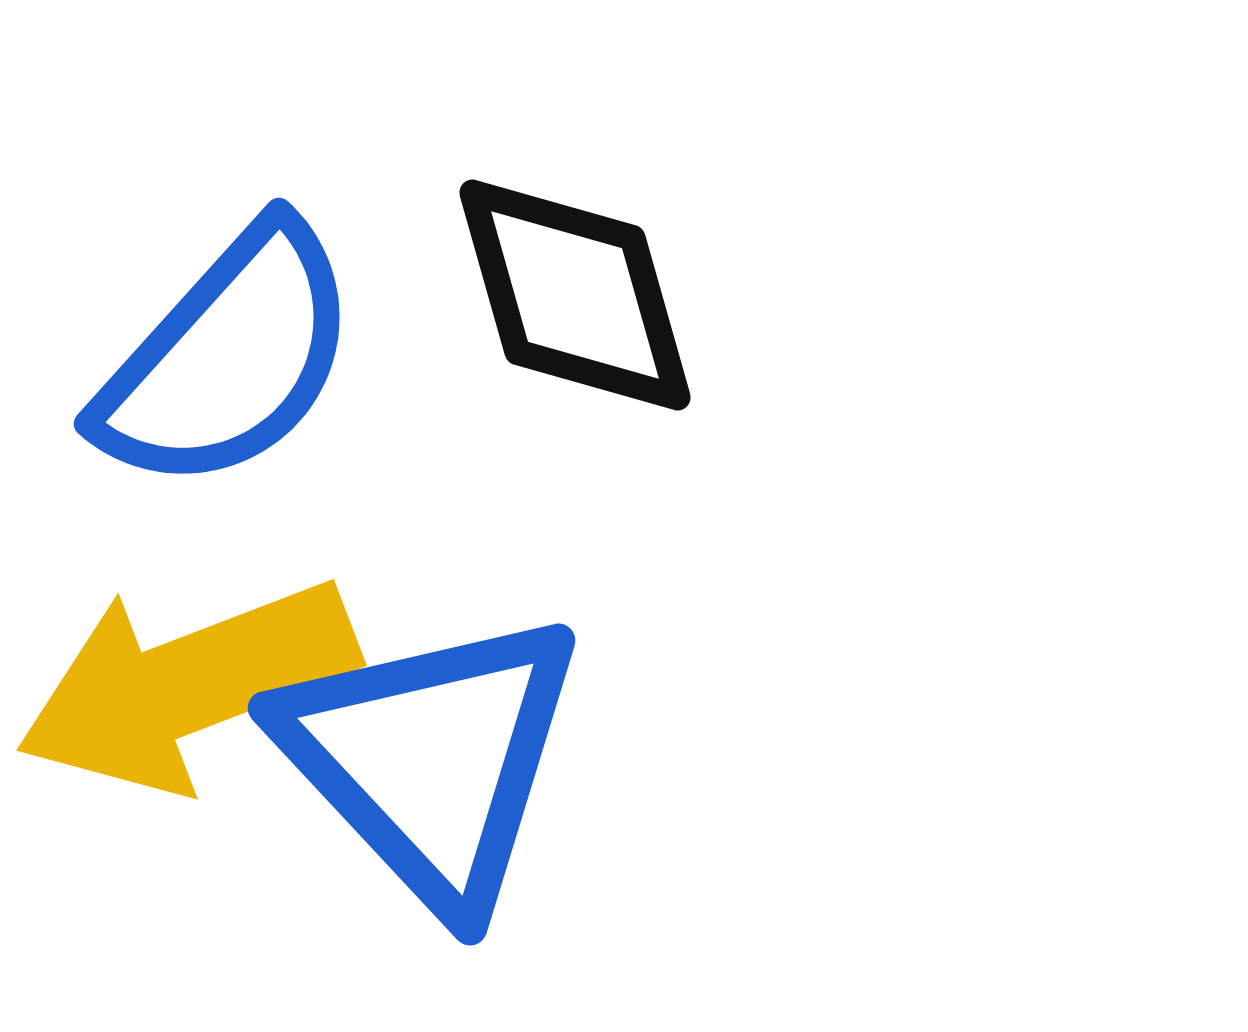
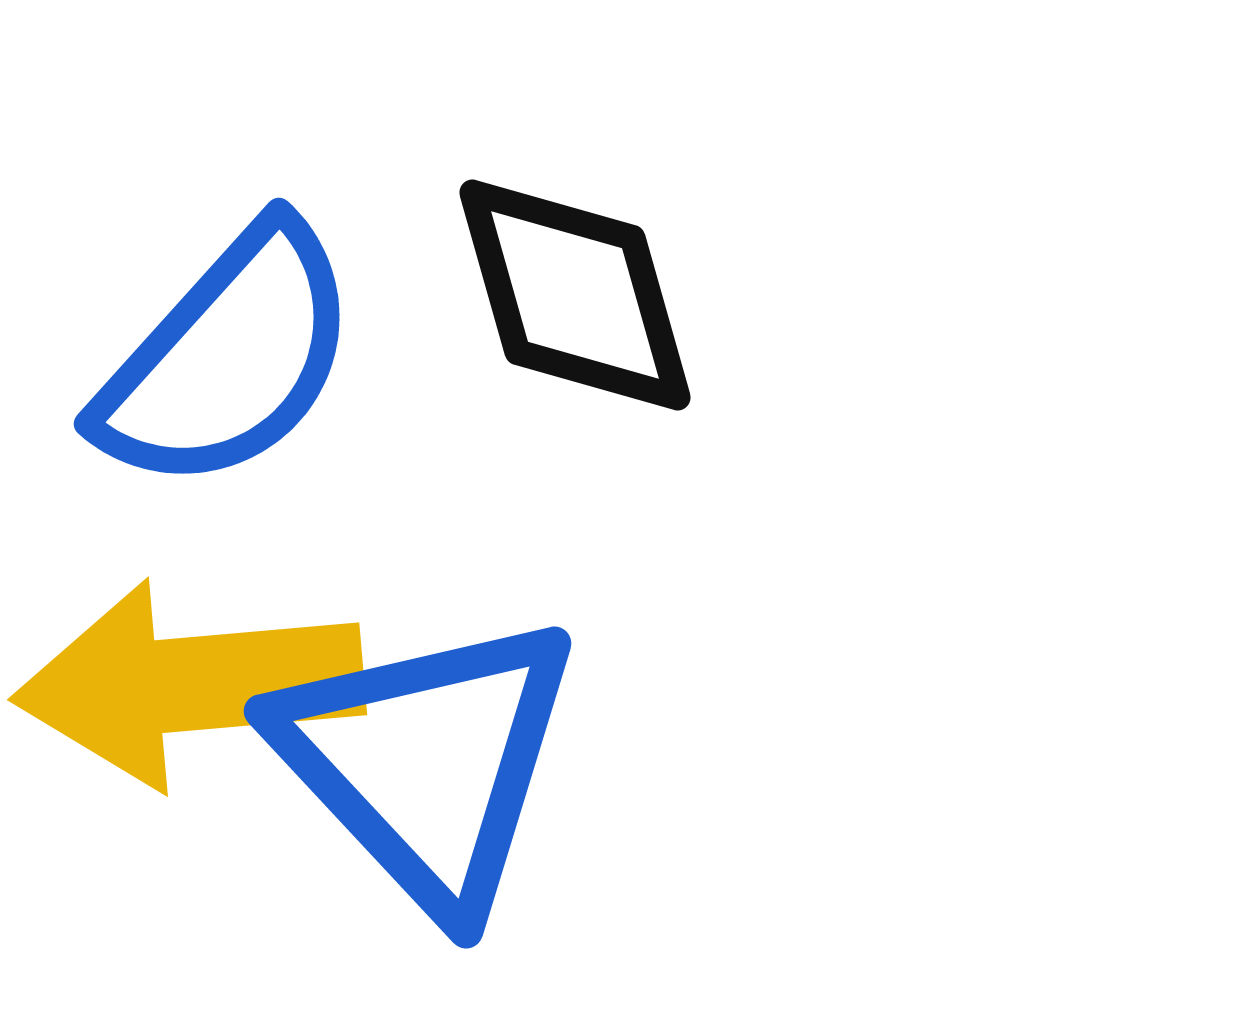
yellow arrow: moved 2 px right, 1 px up; rotated 16 degrees clockwise
blue triangle: moved 4 px left, 3 px down
